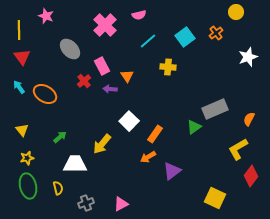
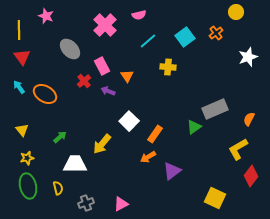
purple arrow: moved 2 px left, 2 px down; rotated 16 degrees clockwise
